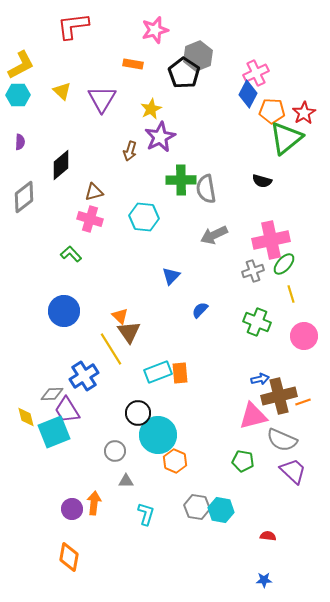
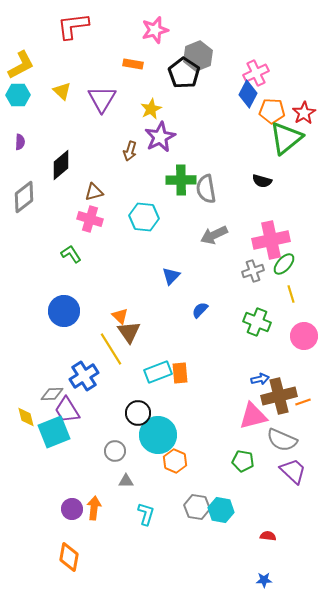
green L-shape at (71, 254): rotated 10 degrees clockwise
orange arrow at (94, 503): moved 5 px down
